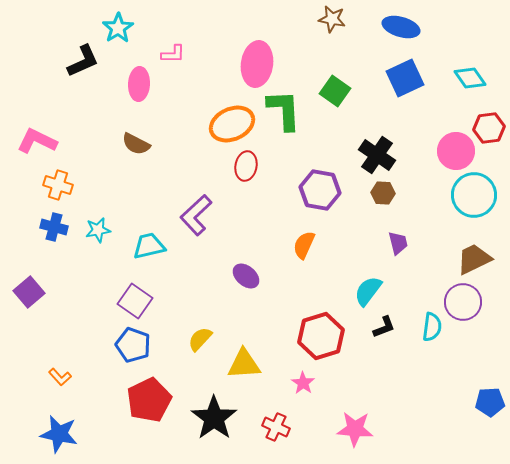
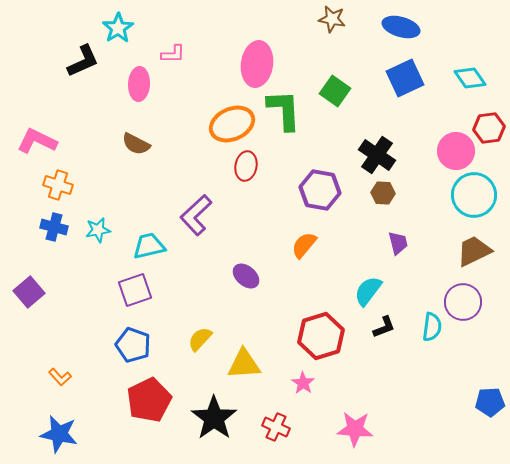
orange semicircle at (304, 245): rotated 16 degrees clockwise
brown trapezoid at (474, 259): moved 8 px up
purple square at (135, 301): moved 11 px up; rotated 36 degrees clockwise
